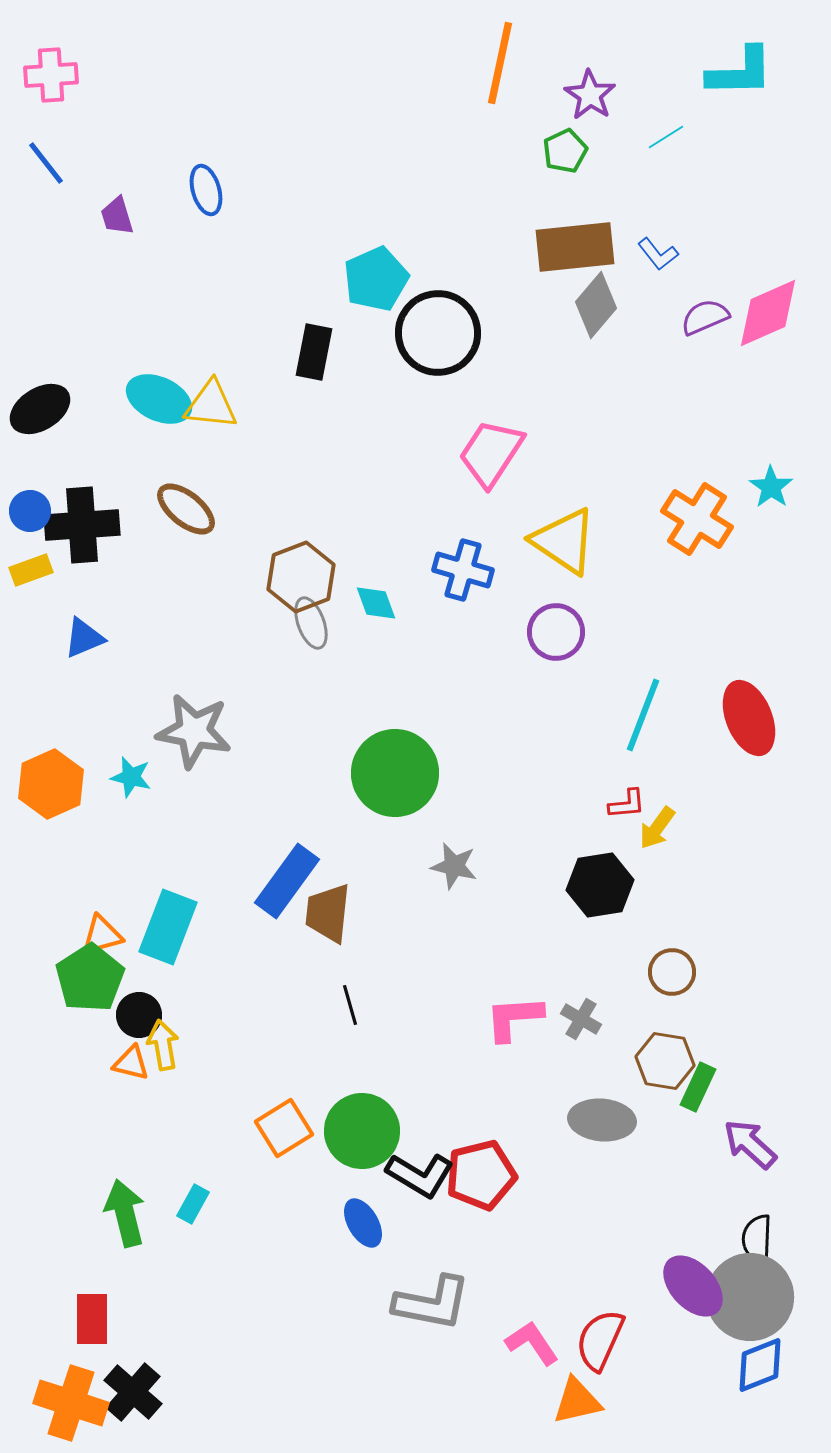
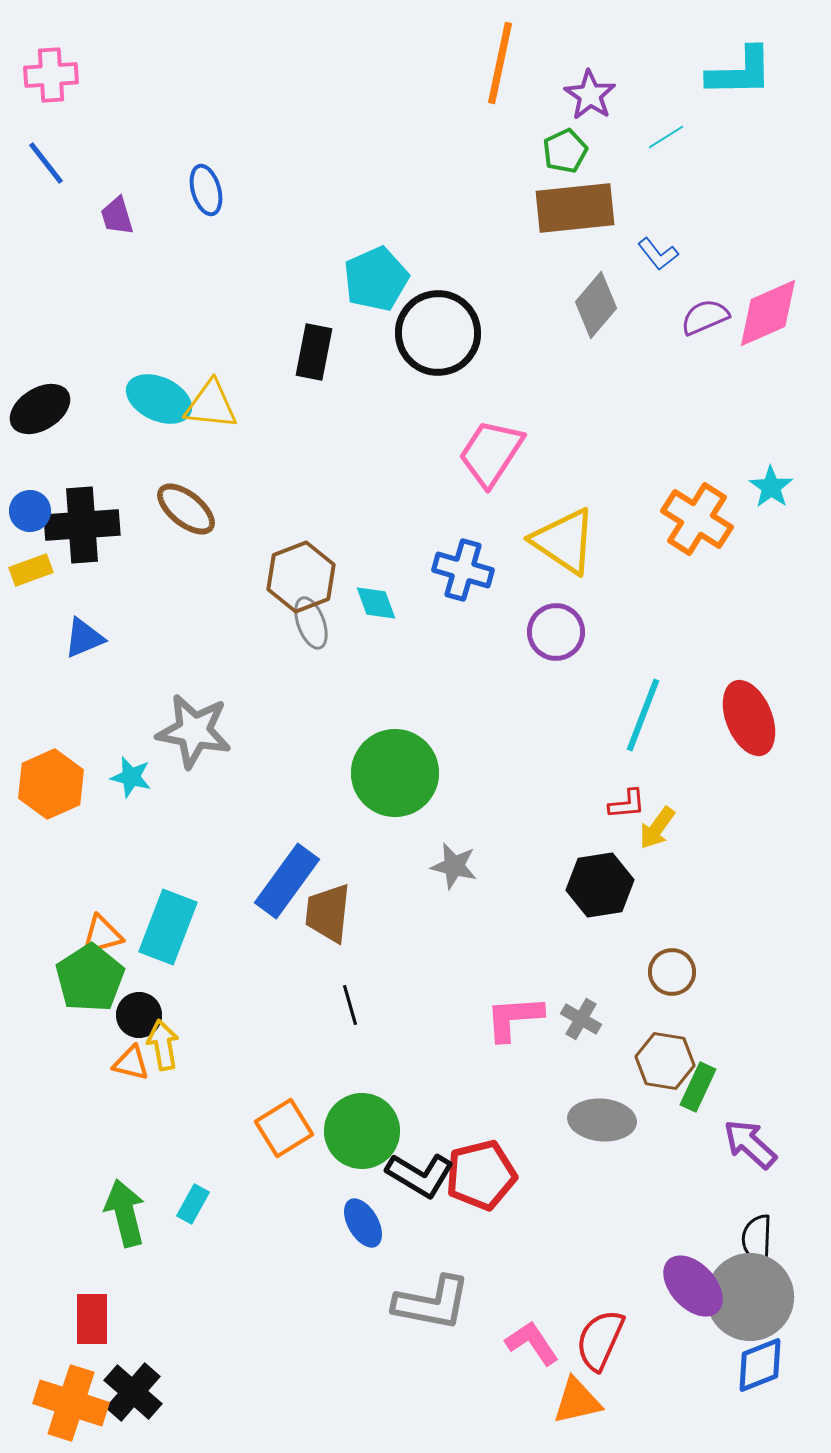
brown rectangle at (575, 247): moved 39 px up
